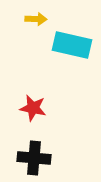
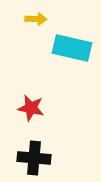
cyan rectangle: moved 3 px down
red star: moved 2 px left
